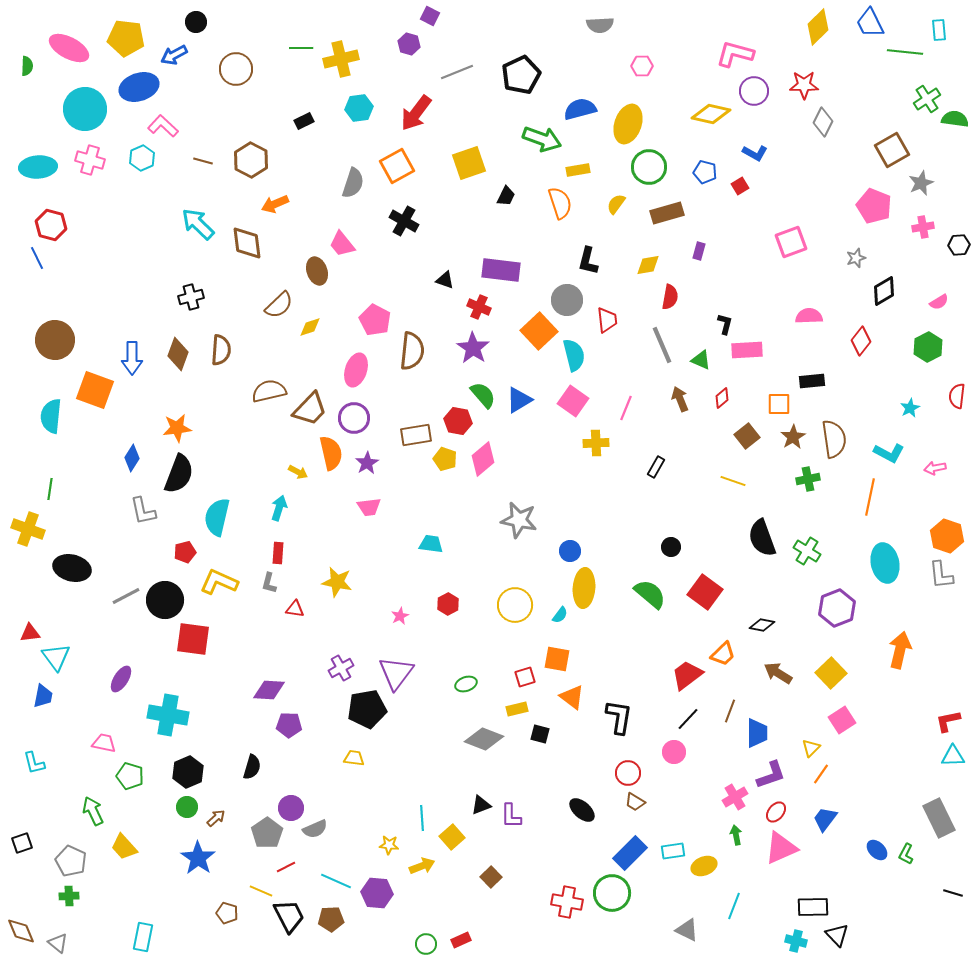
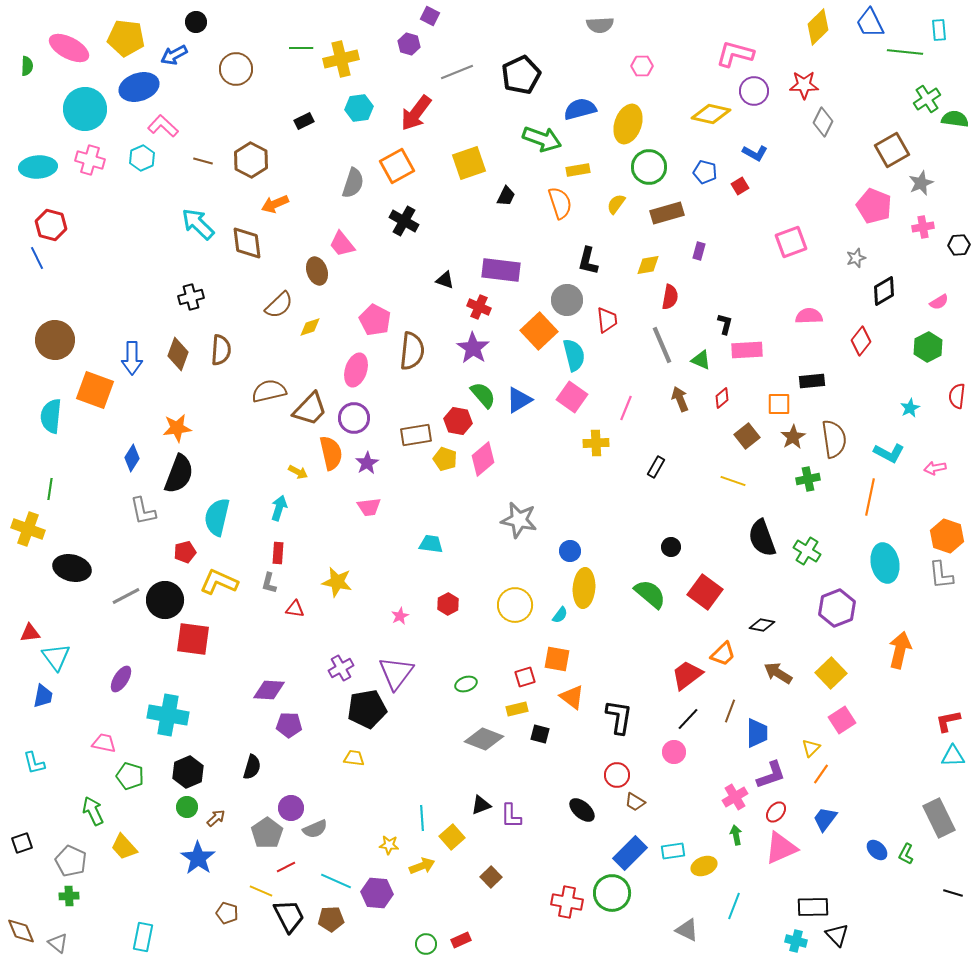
pink square at (573, 401): moved 1 px left, 4 px up
red circle at (628, 773): moved 11 px left, 2 px down
